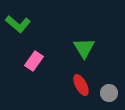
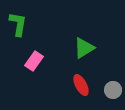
green L-shape: rotated 120 degrees counterclockwise
green triangle: rotated 30 degrees clockwise
gray circle: moved 4 px right, 3 px up
